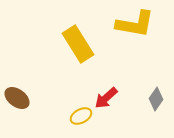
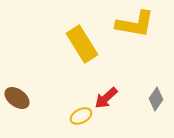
yellow rectangle: moved 4 px right
